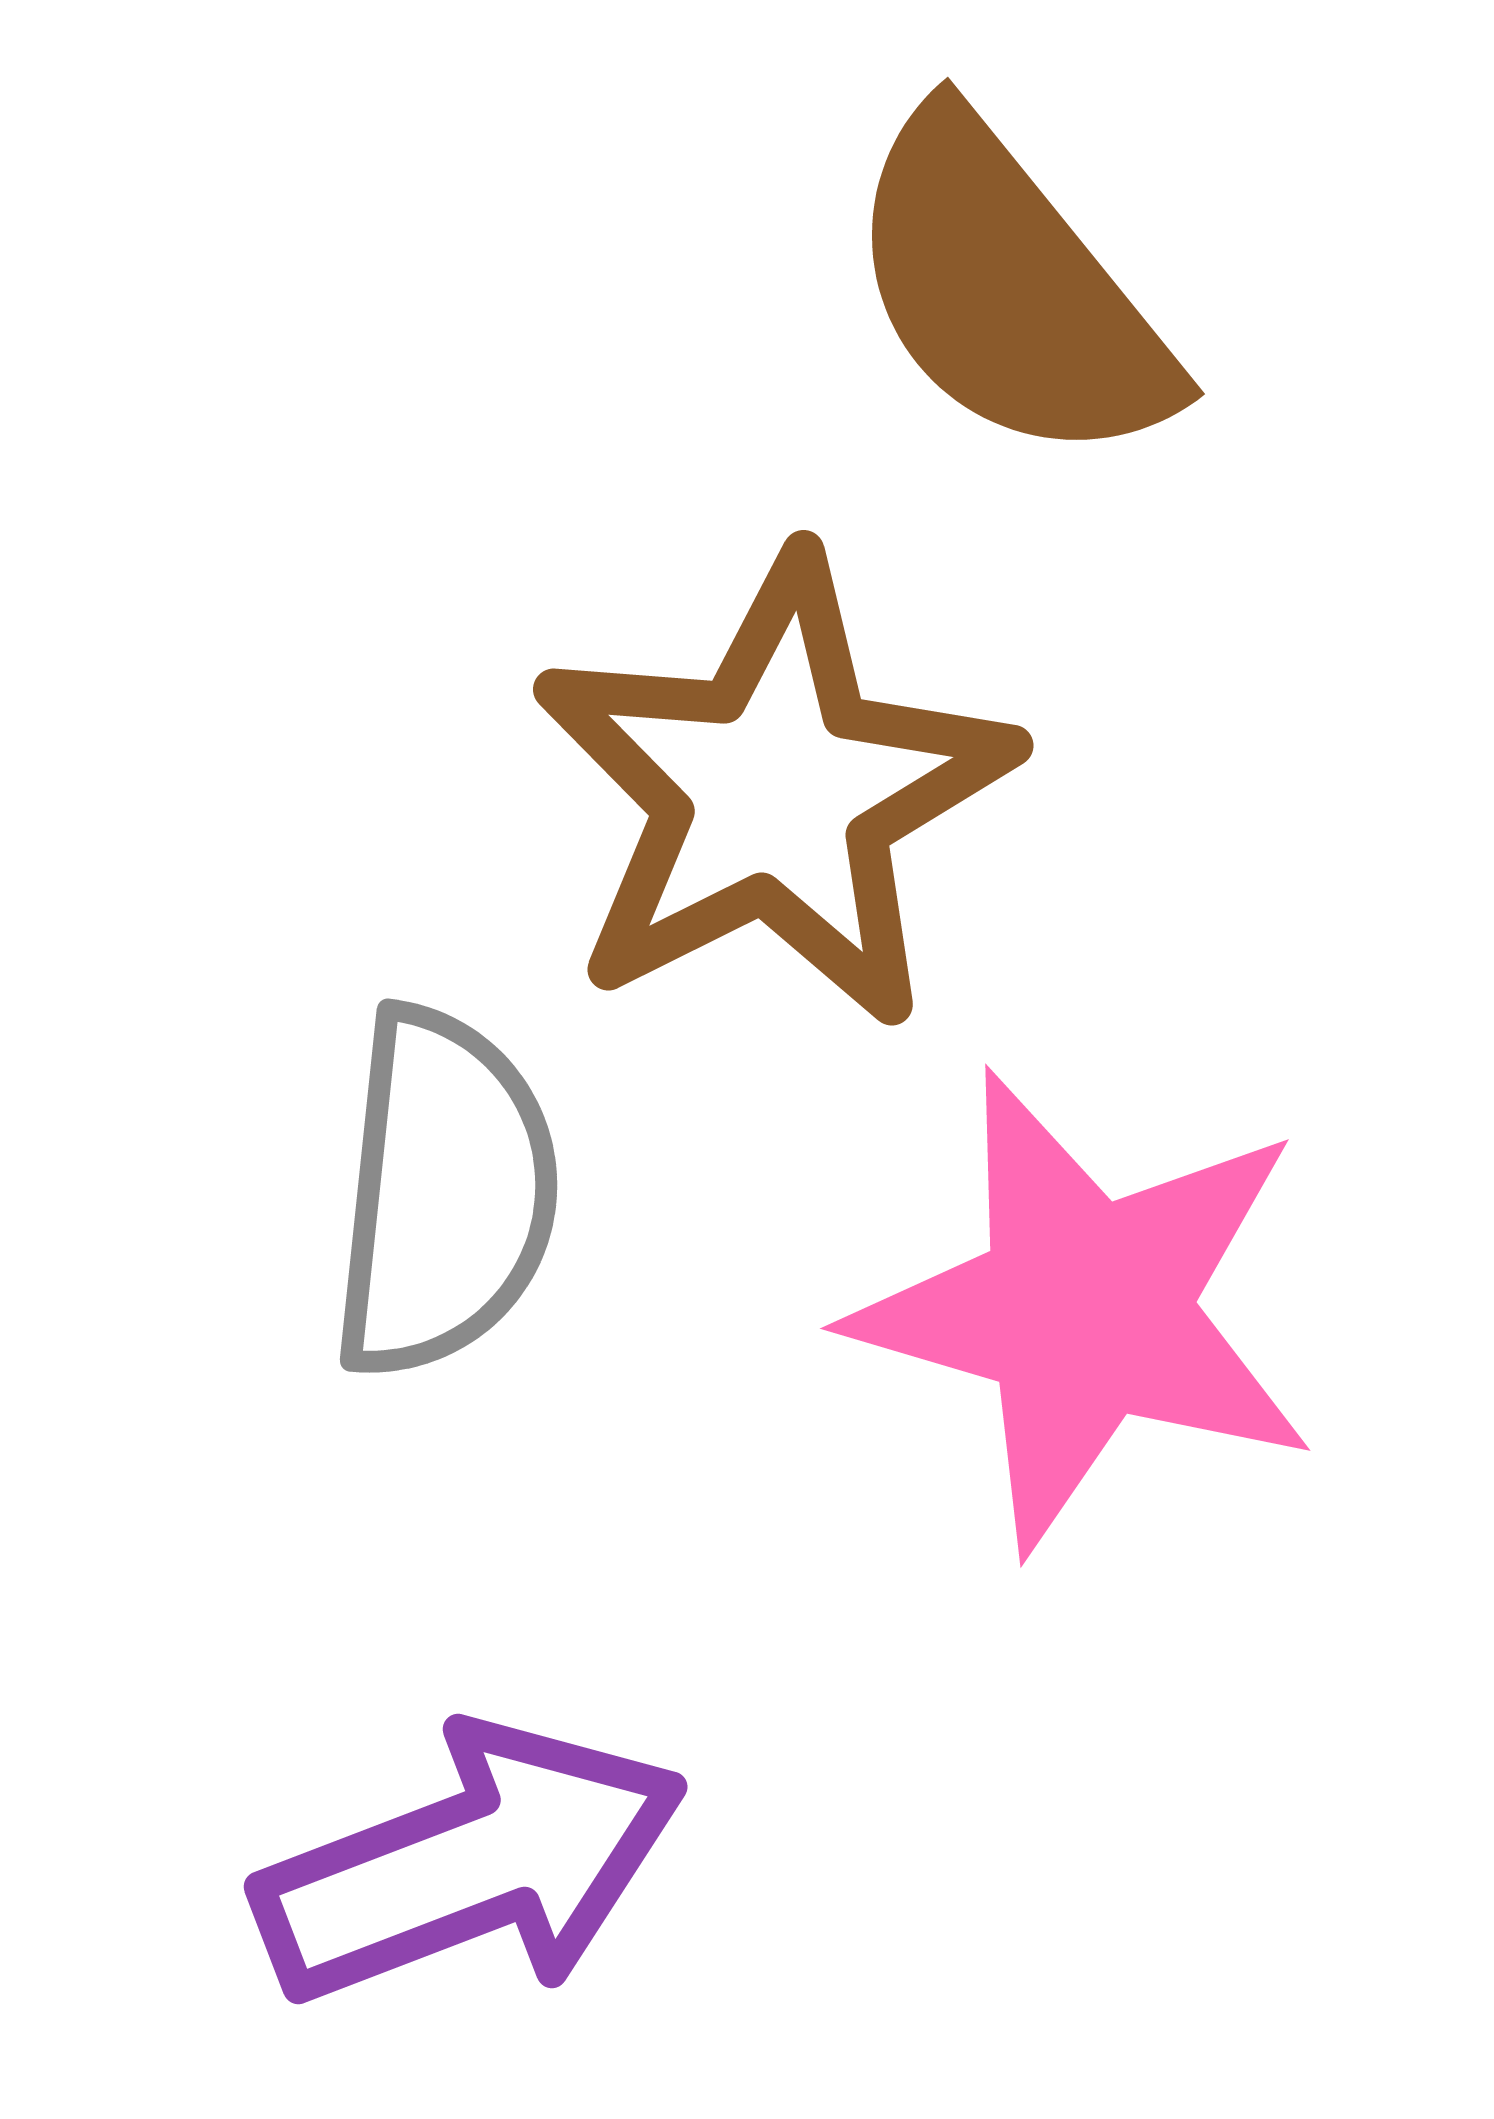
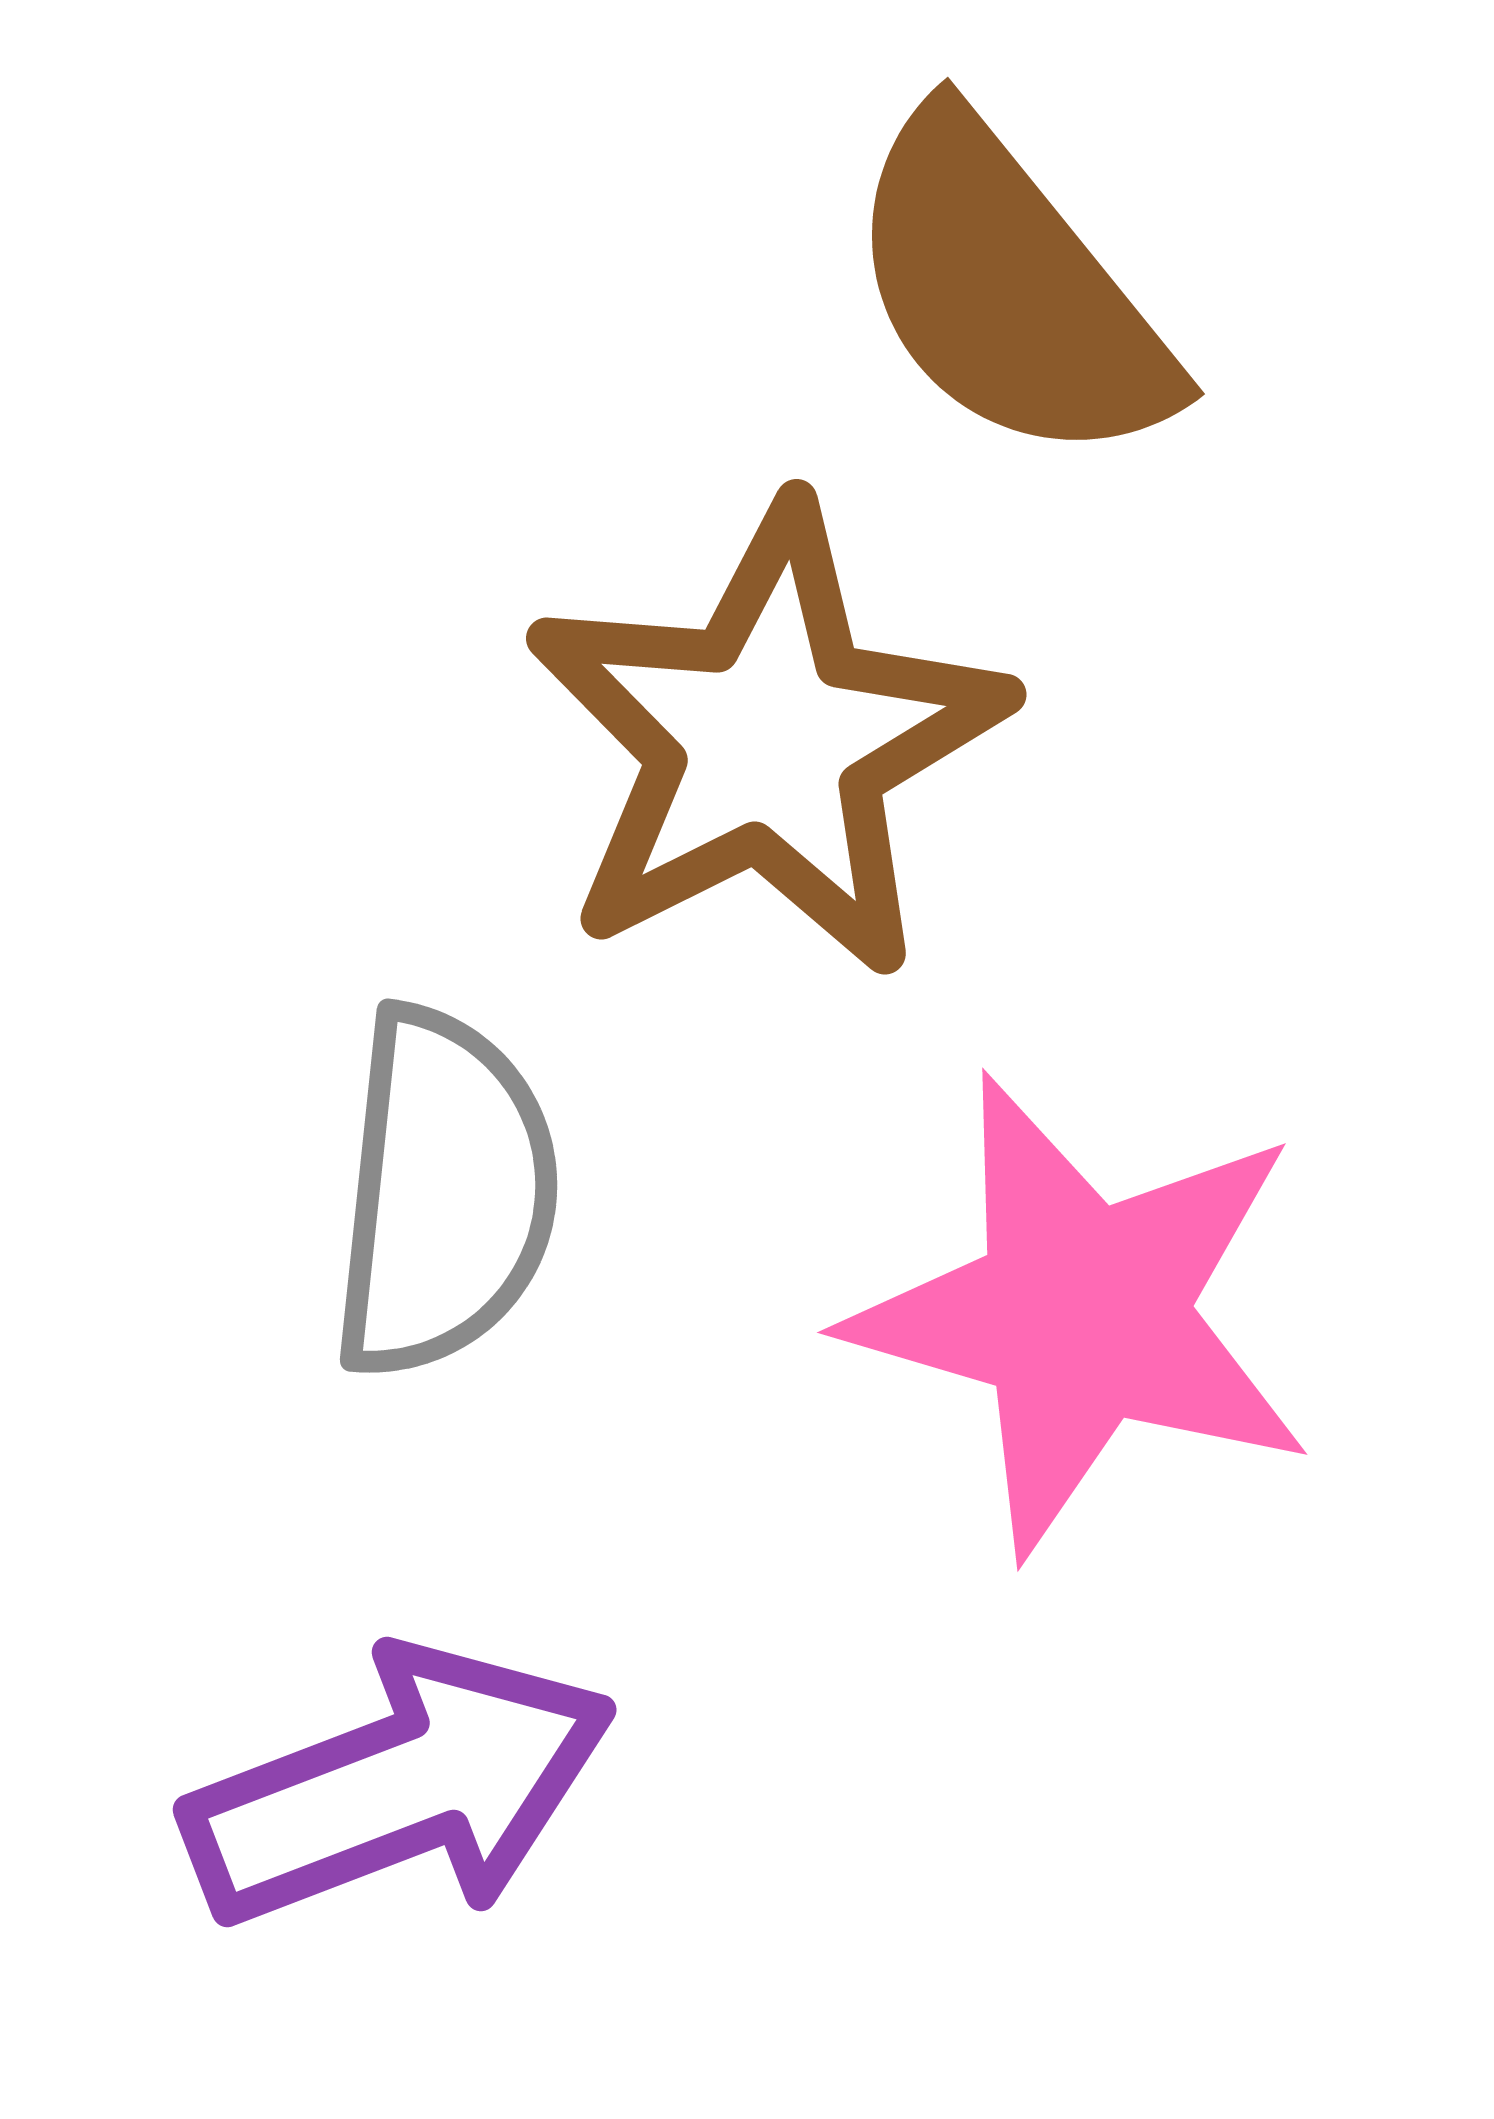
brown star: moved 7 px left, 51 px up
pink star: moved 3 px left, 4 px down
purple arrow: moved 71 px left, 77 px up
